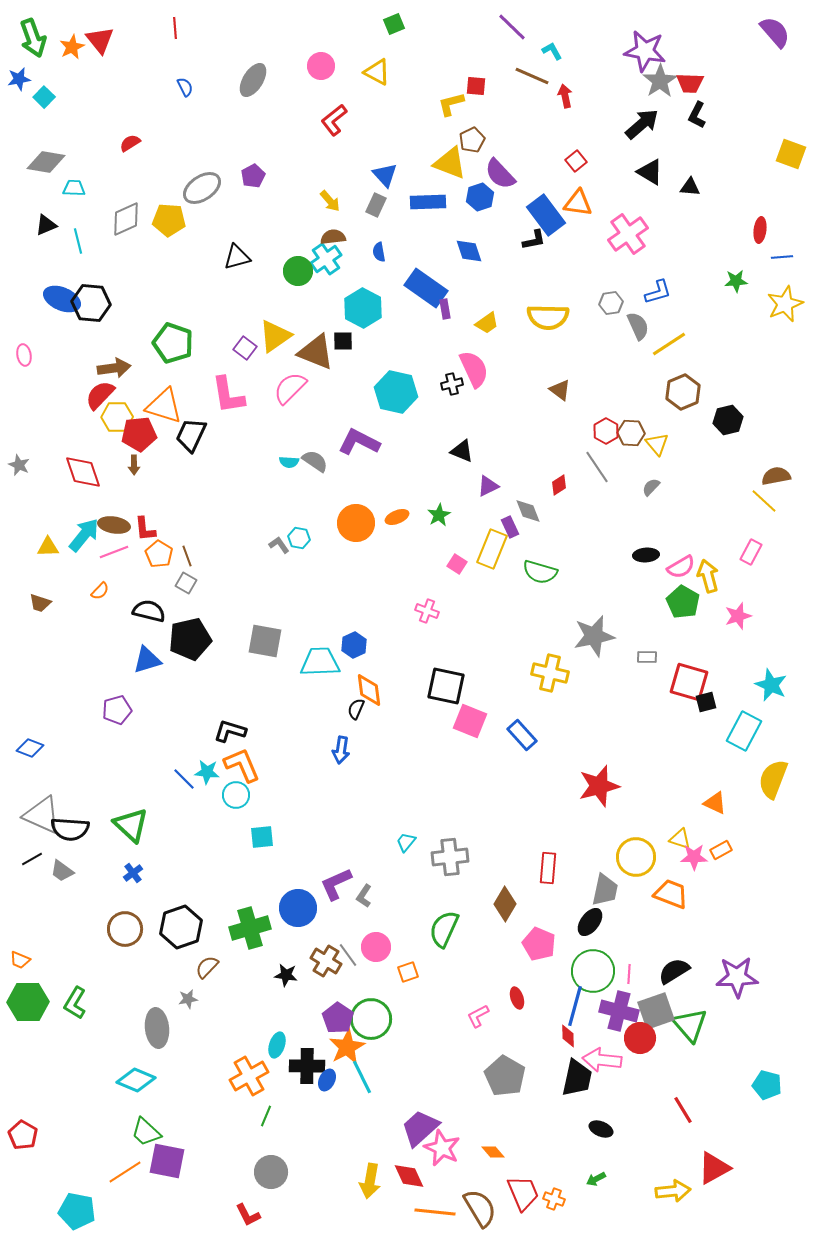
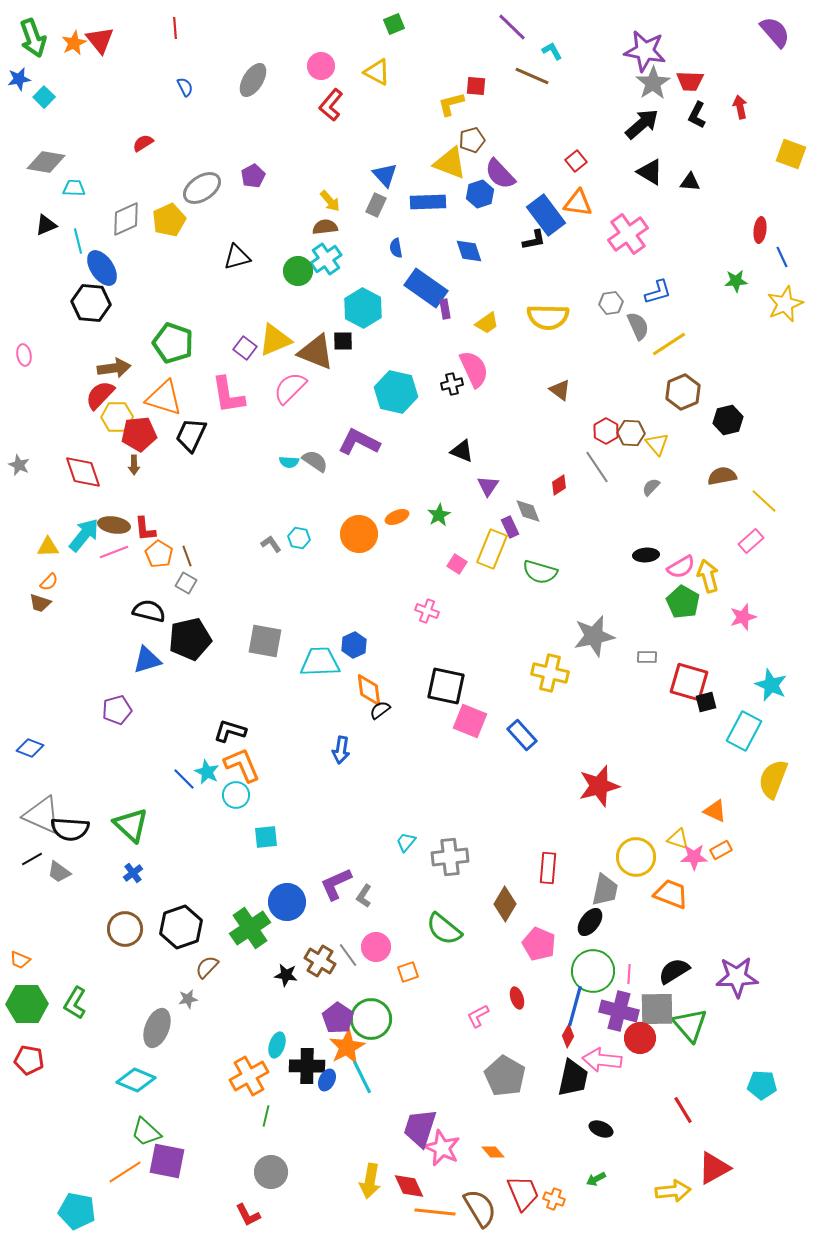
orange star at (72, 47): moved 2 px right, 4 px up
gray star at (660, 81): moved 7 px left, 2 px down
red trapezoid at (690, 83): moved 2 px up
red arrow at (565, 96): moved 175 px right, 11 px down
red L-shape at (334, 120): moved 3 px left, 15 px up; rotated 12 degrees counterclockwise
brown pentagon at (472, 140): rotated 10 degrees clockwise
red semicircle at (130, 143): moved 13 px right
black triangle at (690, 187): moved 5 px up
blue hexagon at (480, 197): moved 3 px up
yellow pentagon at (169, 220): rotated 28 degrees counterclockwise
brown semicircle at (333, 237): moved 8 px left, 10 px up
blue semicircle at (379, 252): moved 17 px right, 4 px up
blue line at (782, 257): rotated 70 degrees clockwise
blue ellipse at (62, 299): moved 40 px right, 31 px up; rotated 33 degrees clockwise
yellow triangle at (275, 336): moved 4 px down; rotated 12 degrees clockwise
orange triangle at (164, 406): moved 8 px up
brown semicircle at (776, 476): moved 54 px left
purple triangle at (488, 486): rotated 30 degrees counterclockwise
orange circle at (356, 523): moved 3 px right, 11 px down
gray L-shape at (279, 545): moved 8 px left, 1 px up
pink rectangle at (751, 552): moved 11 px up; rotated 20 degrees clockwise
orange semicircle at (100, 591): moved 51 px left, 9 px up
pink star at (738, 616): moved 5 px right, 1 px down
black semicircle at (356, 709): moved 24 px right, 1 px down; rotated 30 degrees clockwise
cyan star at (207, 772): rotated 20 degrees clockwise
orange triangle at (715, 803): moved 8 px down
cyan square at (262, 837): moved 4 px right
yellow triangle at (680, 839): moved 2 px left
gray trapezoid at (62, 871): moved 3 px left, 1 px down
blue circle at (298, 908): moved 11 px left, 6 px up
green cross at (250, 928): rotated 18 degrees counterclockwise
green semicircle at (444, 929): rotated 75 degrees counterclockwise
brown cross at (326, 961): moved 6 px left
green hexagon at (28, 1002): moved 1 px left, 2 px down
gray square at (656, 1011): moved 1 px right, 2 px up; rotated 18 degrees clockwise
gray ellipse at (157, 1028): rotated 27 degrees clockwise
red diamond at (568, 1036): rotated 30 degrees clockwise
black trapezoid at (577, 1078): moved 4 px left
cyan pentagon at (767, 1085): moved 5 px left; rotated 12 degrees counterclockwise
green line at (266, 1116): rotated 10 degrees counterclockwise
purple trapezoid at (420, 1128): rotated 30 degrees counterclockwise
red pentagon at (23, 1135): moved 6 px right, 75 px up; rotated 20 degrees counterclockwise
red diamond at (409, 1176): moved 10 px down
